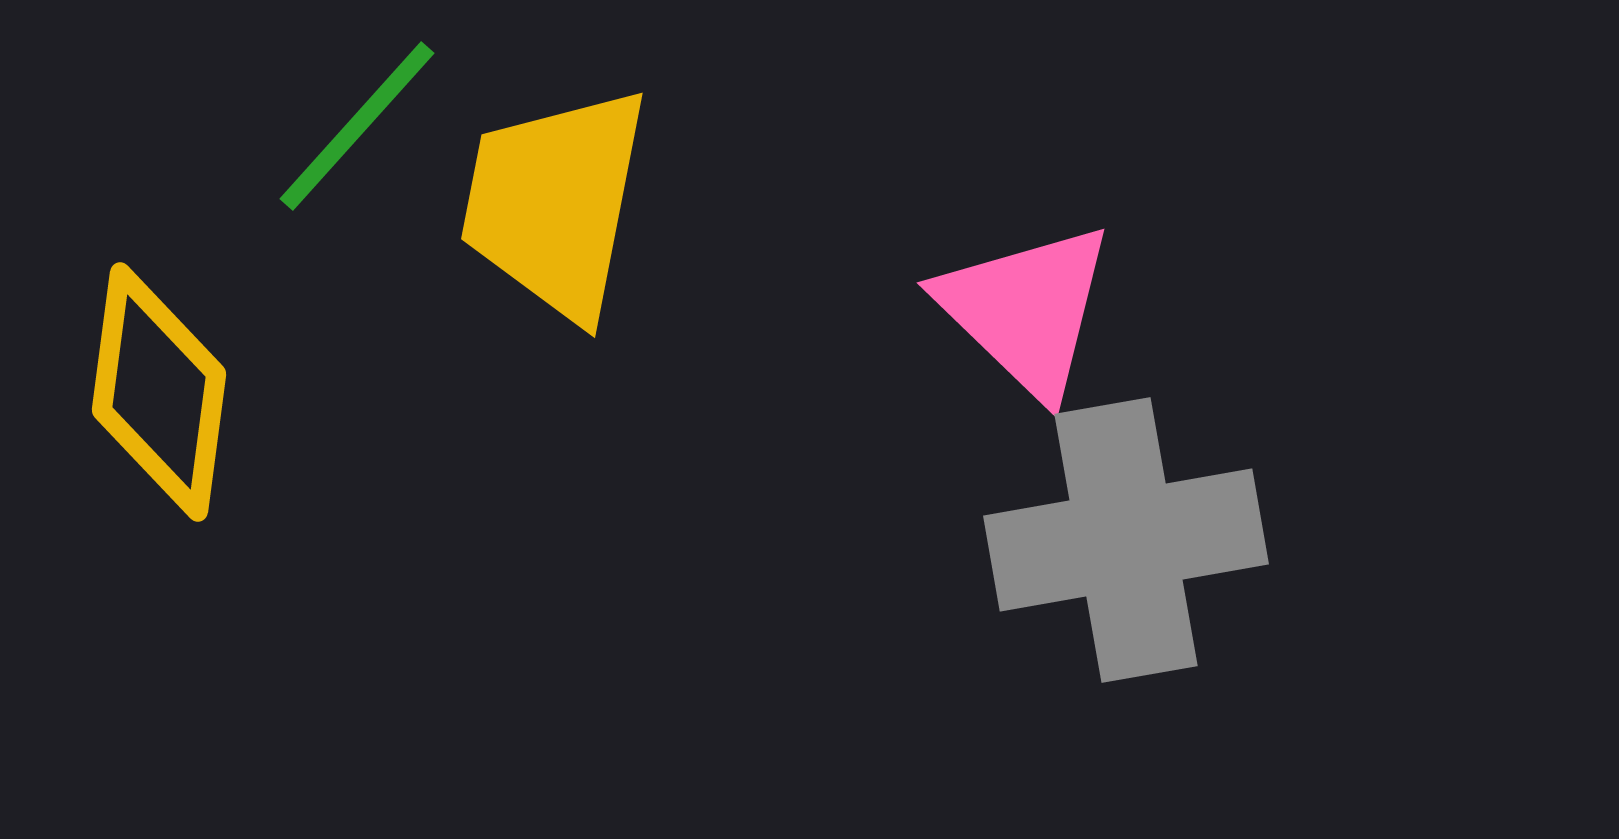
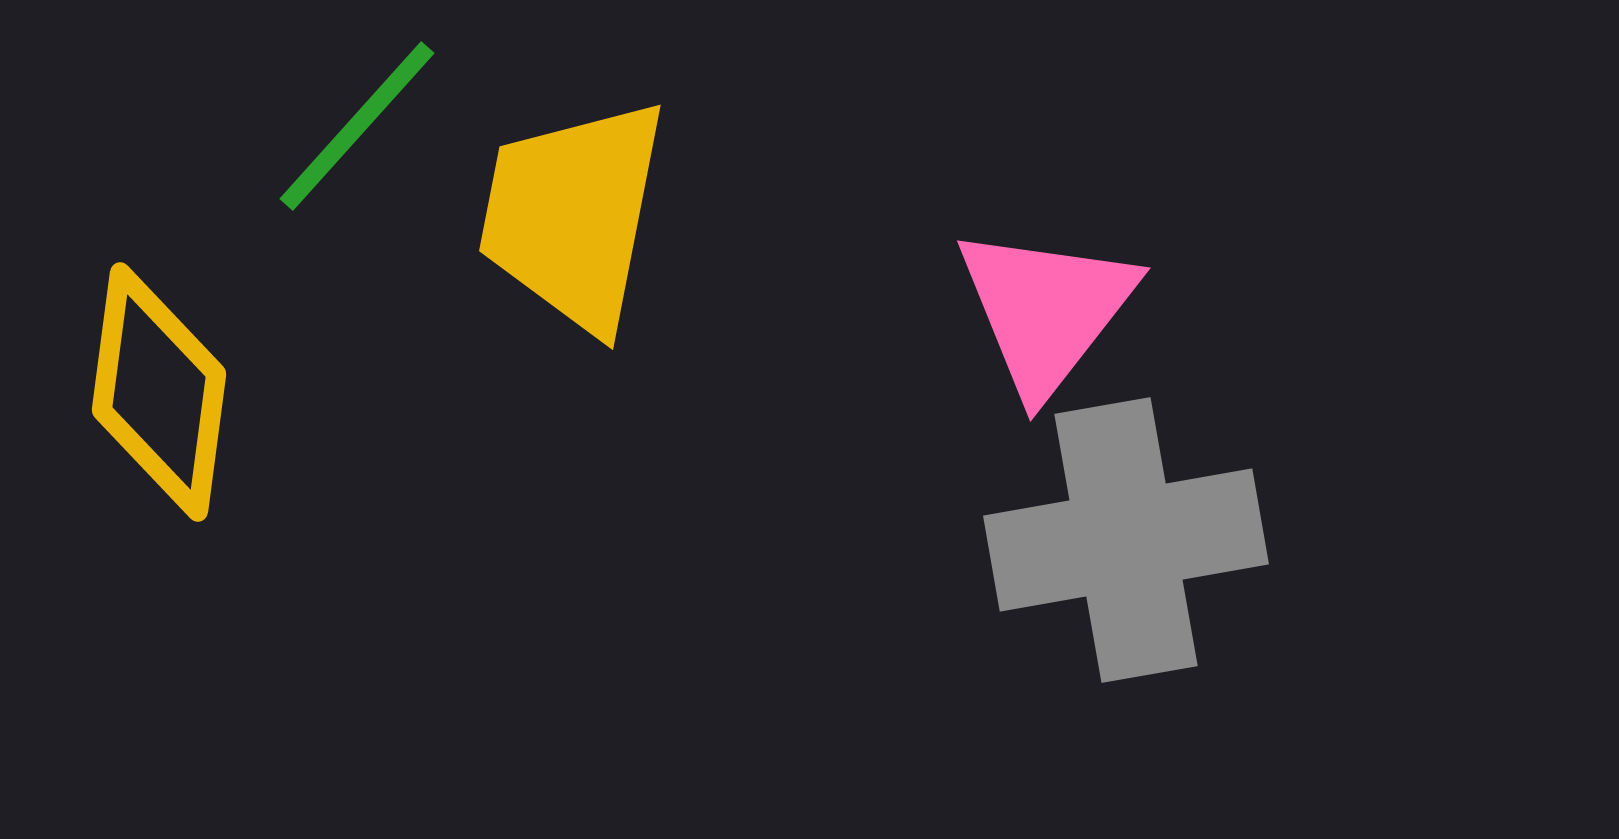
yellow trapezoid: moved 18 px right, 12 px down
pink triangle: moved 20 px right; rotated 24 degrees clockwise
